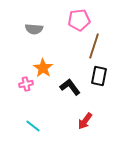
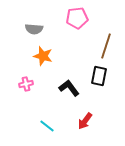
pink pentagon: moved 2 px left, 2 px up
brown line: moved 12 px right
orange star: moved 12 px up; rotated 18 degrees counterclockwise
black L-shape: moved 1 px left, 1 px down
cyan line: moved 14 px right
